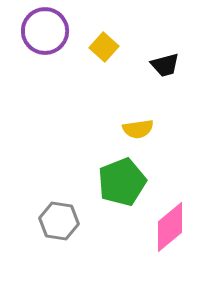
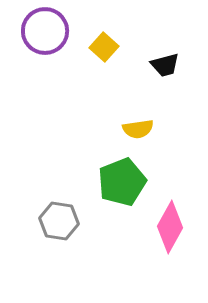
pink diamond: rotated 21 degrees counterclockwise
